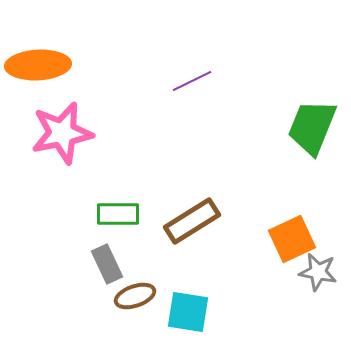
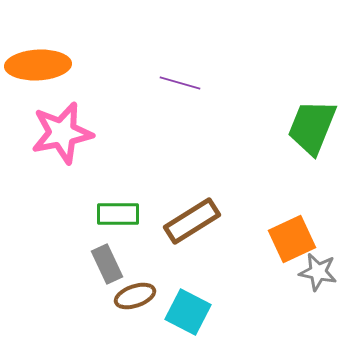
purple line: moved 12 px left, 2 px down; rotated 42 degrees clockwise
cyan square: rotated 18 degrees clockwise
